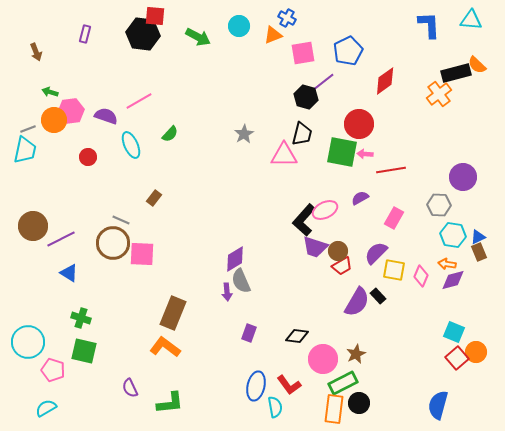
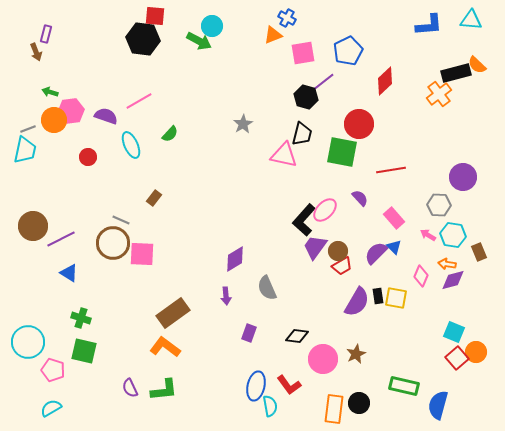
blue L-shape at (429, 25): rotated 88 degrees clockwise
cyan circle at (239, 26): moved 27 px left
purple rectangle at (85, 34): moved 39 px left
black hexagon at (143, 34): moved 5 px down
green arrow at (198, 37): moved 1 px right, 4 px down
red diamond at (385, 81): rotated 8 degrees counterclockwise
gray star at (244, 134): moved 1 px left, 10 px up
pink arrow at (365, 154): moved 63 px right, 81 px down; rotated 28 degrees clockwise
pink triangle at (284, 155): rotated 12 degrees clockwise
purple semicircle at (360, 198): rotated 78 degrees clockwise
pink ellipse at (325, 210): rotated 20 degrees counterclockwise
pink rectangle at (394, 218): rotated 70 degrees counterclockwise
blue triangle at (478, 237): moved 84 px left, 10 px down; rotated 49 degrees counterclockwise
purple trapezoid at (315, 247): rotated 108 degrees clockwise
yellow square at (394, 270): moved 2 px right, 28 px down
gray semicircle at (241, 281): moved 26 px right, 7 px down
purple arrow at (227, 292): moved 1 px left, 4 px down
black rectangle at (378, 296): rotated 35 degrees clockwise
brown rectangle at (173, 313): rotated 32 degrees clockwise
green rectangle at (343, 383): moved 61 px right, 3 px down; rotated 40 degrees clockwise
green L-shape at (170, 403): moved 6 px left, 13 px up
cyan semicircle at (275, 407): moved 5 px left, 1 px up
cyan semicircle at (46, 408): moved 5 px right
